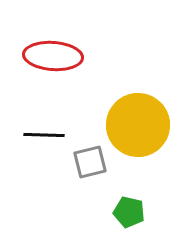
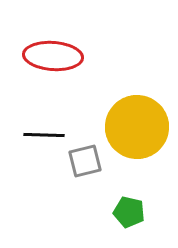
yellow circle: moved 1 px left, 2 px down
gray square: moved 5 px left, 1 px up
